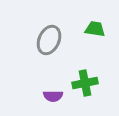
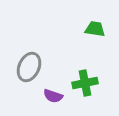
gray ellipse: moved 20 px left, 27 px down
purple semicircle: rotated 18 degrees clockwise
